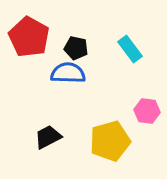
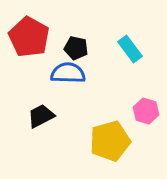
pink hexagon: moved 1 px left; rotated 10 degrees clockwise
black trapezoid: moved 7 px left, 21 px up
